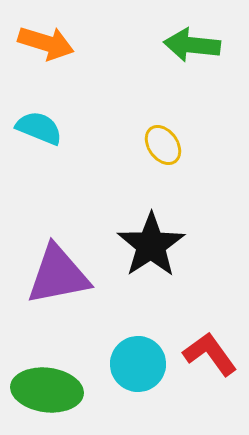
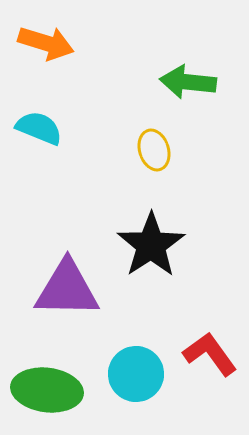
green arrow: moved 4 px left, 37 px down
yellow ellipse: moved 9 px left, 5 px down; rotated 18 degrees clockwise
purple triangle: moved 9 px right, 14 px down; rotated 12 degrees clockwise
cyan circle: moved 2 px left, 10 px down
